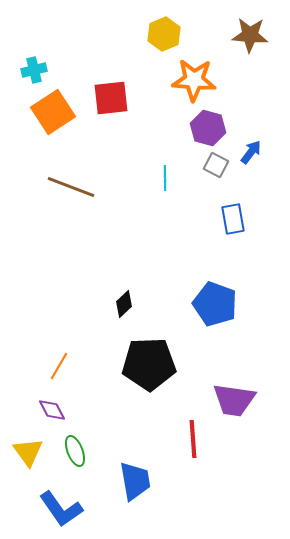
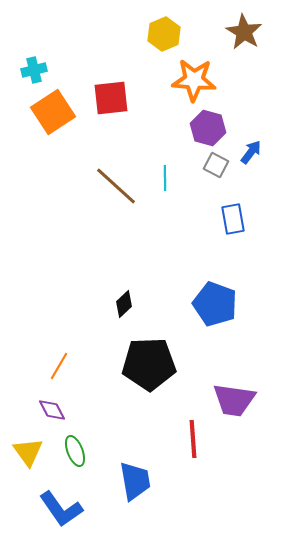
brown star: moved 6 px left, 3 px up; rotated 27 degrees clockwise
brown line: moved 45 px right, 1 px up; rotated 21 degrees clockwise
